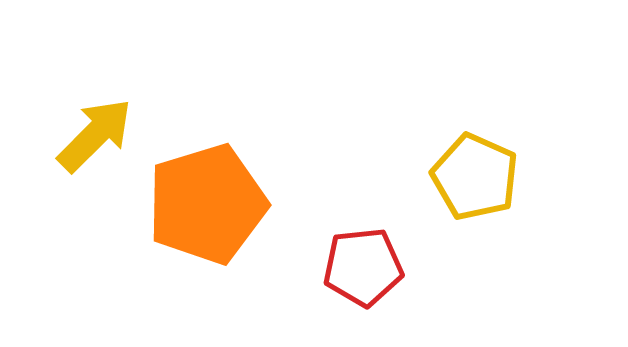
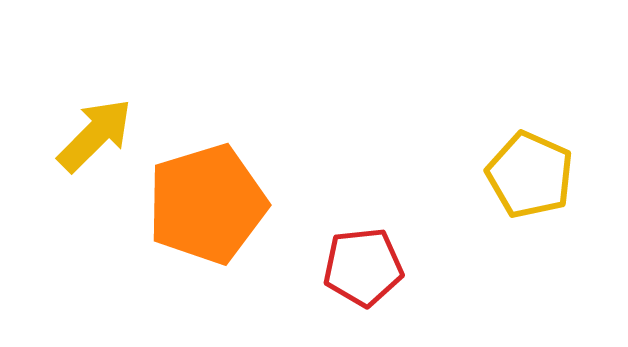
yellow pentagon: moved 55 px right, 2 px up
